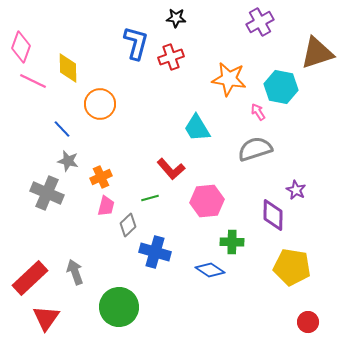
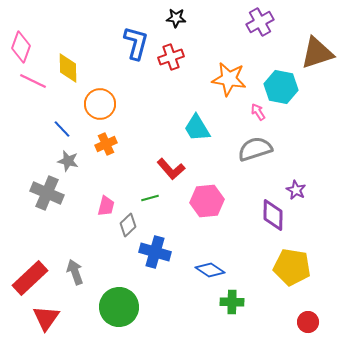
orange cross: moved 5 px right, 33 px up
green cross: moved 60 px down
